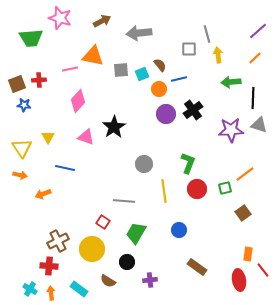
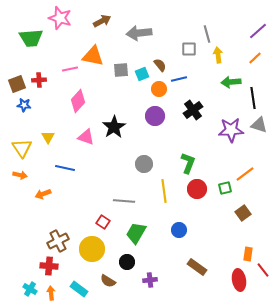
black line at (253, 98): rotated 10 degrees counterclockwise
purple circle at (166, 114): moved 11 px left, 2 px down
